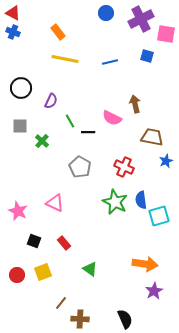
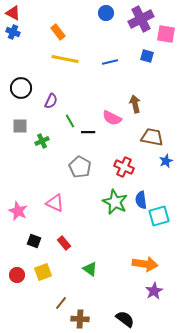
green cross: rotated 24 degrees clockwise
black semicircle: rotated 30 degrees counterclockwise
